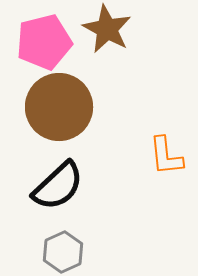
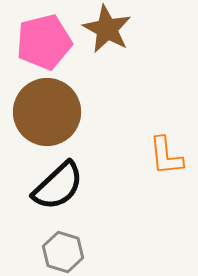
brown circle: moved 12 px left, 5 px down
gray hexagon: rotated 18 degrees counterclockwise
